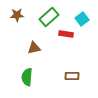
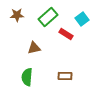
green rectangle: moved 1 px left
red rectangle: rotated 24 degrees clockwise
brown rectangle: moved 7 px left
